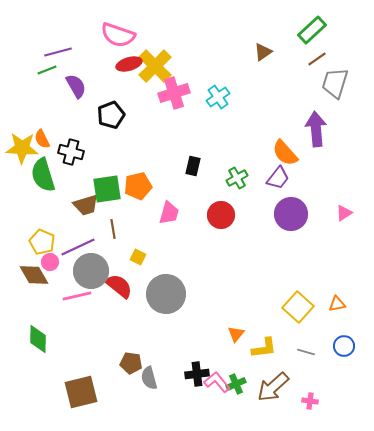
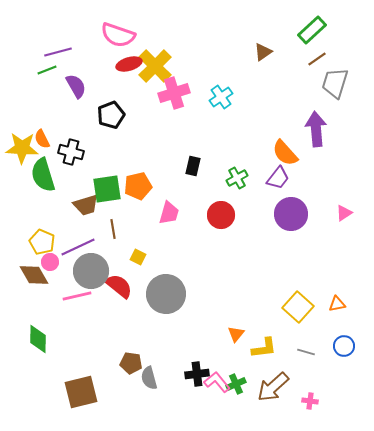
cyan cross at (218, 97): moved 3 px right
